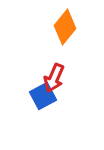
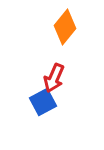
blue square: moved 6 px down
